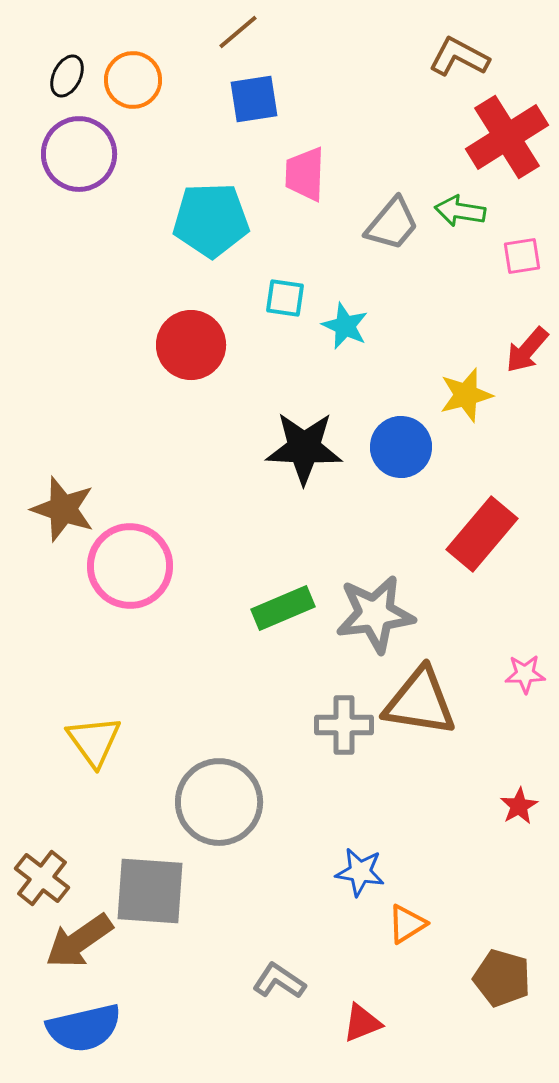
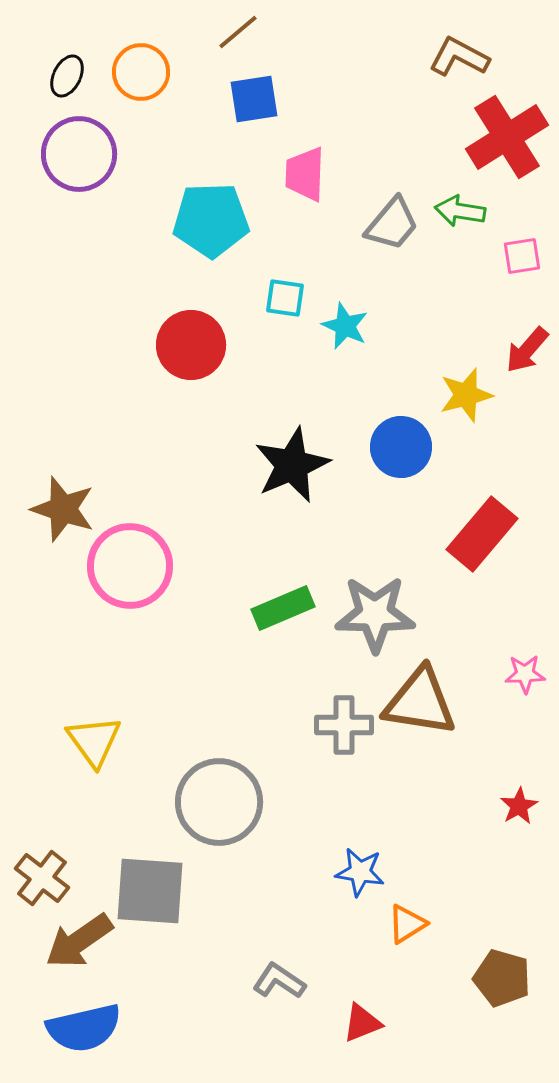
orange circle: moved 8 px right, 8 px up
black star: moved 12 px left, 17 px down; rotated 26 degrees counterclockwise
gray star: rotated 8 degrees clockwise
